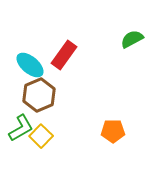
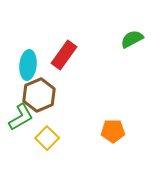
cyan ellipse: moved 2 px left; rotated 56 degrees clockwise
green L-shape: moved 11 px up
yellow square: moved 6 px right, 2 px down
